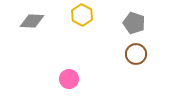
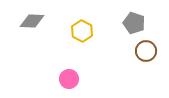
yellow hexagon: moved 16 px down
brown circle: moved 10 px right, 3 px up
